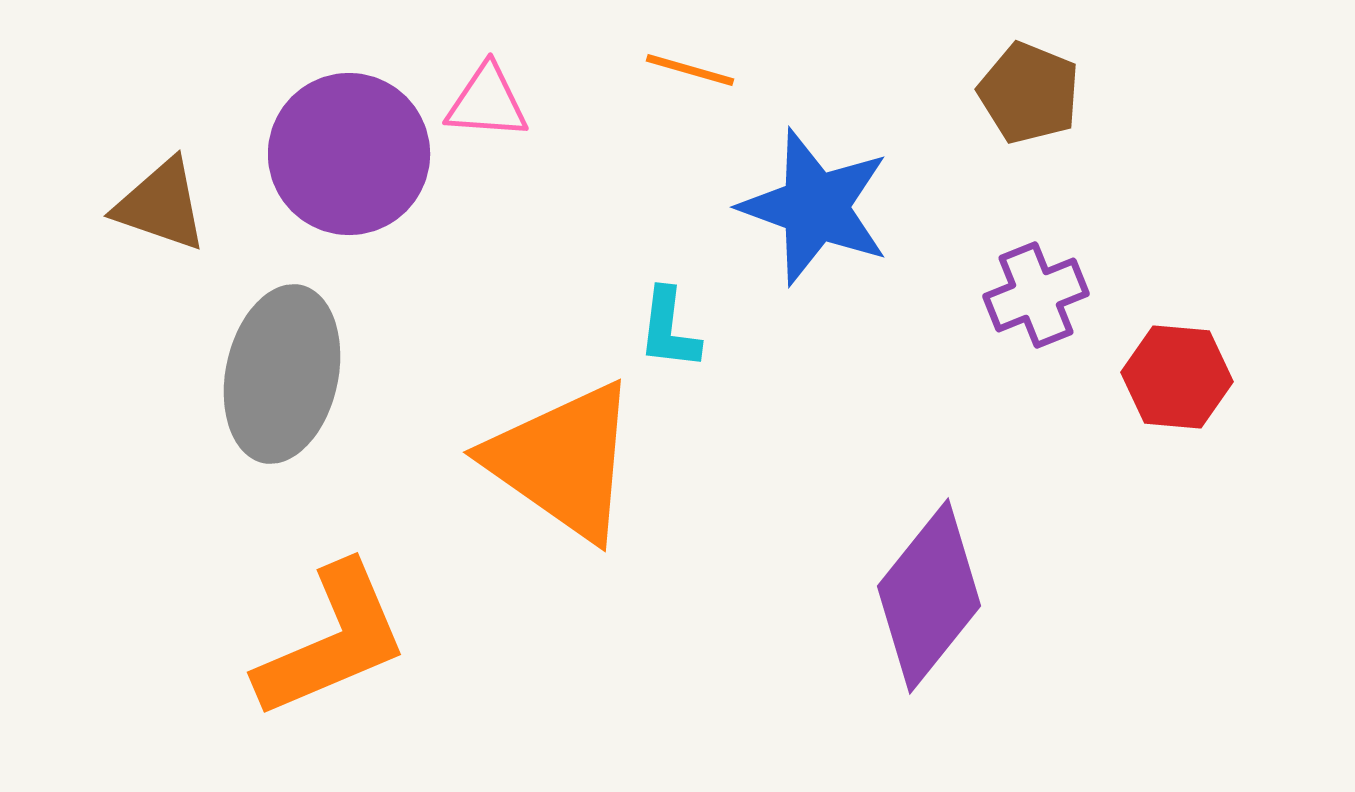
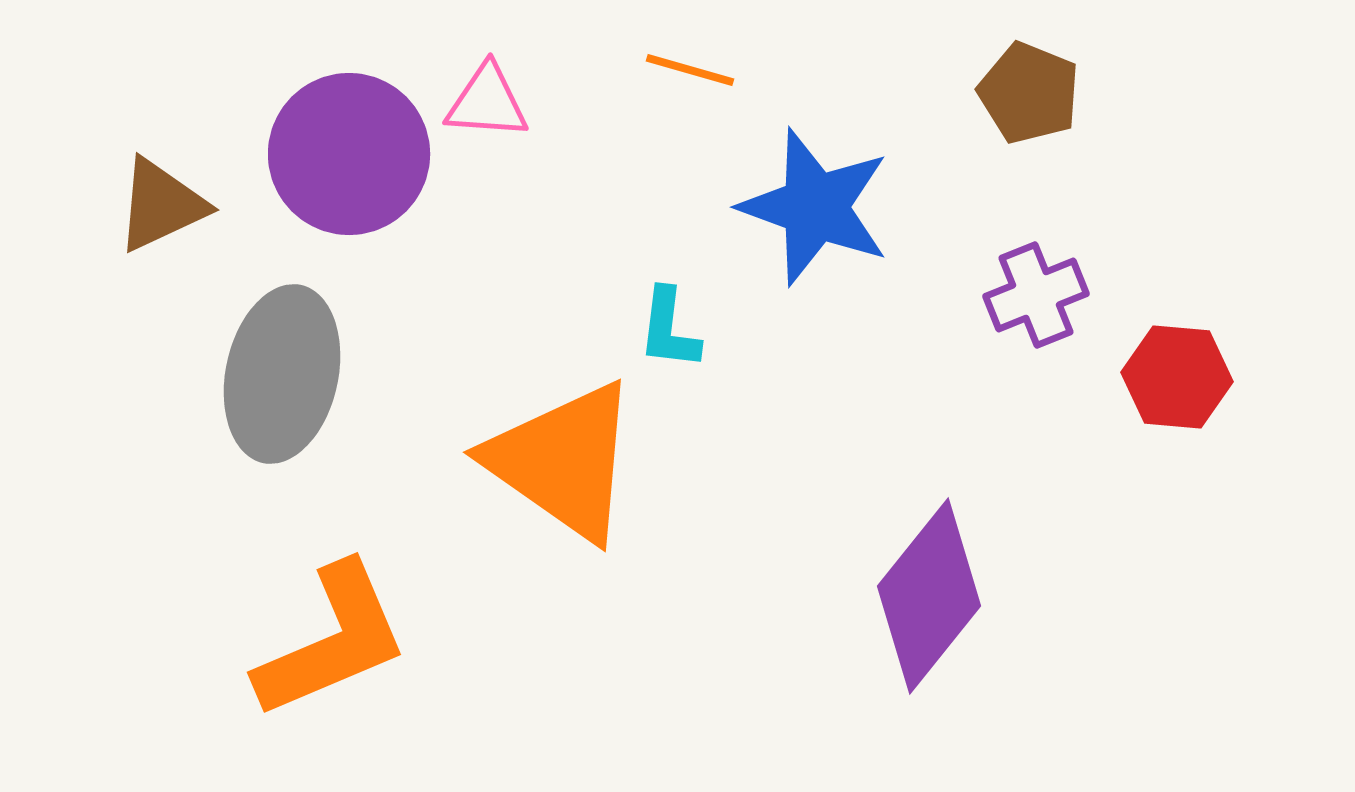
brown triangle: rotated 44 degrees counterclockwise
